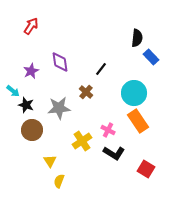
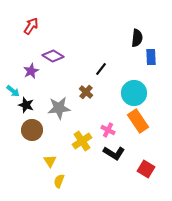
blue rectangle: rotated 42 degrees clockwise
purple diamond: moved 7 px left, 6 px up; rotated 50 degrees counterclockwise
